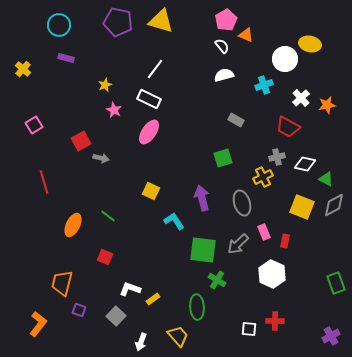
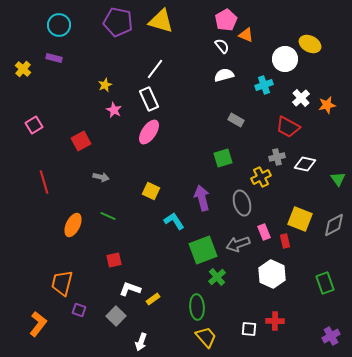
yellow ellipse at (310, 44): rotated 15 degrees clockwise
purple rectangle at (66, 58): moved 12 px left
white rectangle at (149, 99): rotated 40 degrees clockwise
gray arrow at (101, 158): moved 19 px down
yellow cross at (263, 177): moved 2 px left
green triangle at (326, 179): moved 12 px right; rotated 28 degrees clockwise
gray diamond at (334, 205): moved 20 px down
yellow square at (302, 207): moved 2 px left, 12 px down
green line at (108, 216): rotated 14 degrees counterclockwise
red rectangle at (285, 241): rotated 24 degrees counterclockwise
gray arrow at (238, 244): rotated 25 degrees clockwise
green square at (203, 250): rotated 28 degrees counterclockwise
red square at (105, 257): moved 9 px right, 3 px down; rotated 35 degrees counterclockwise
green cross at (217, 280): moved 3 px up; rotated 18 degrees clockwise
green rectangle at (336, 283): moved 11 px left
yellow trapezoid at (178, 336): moved 28 px right, 1 px down
